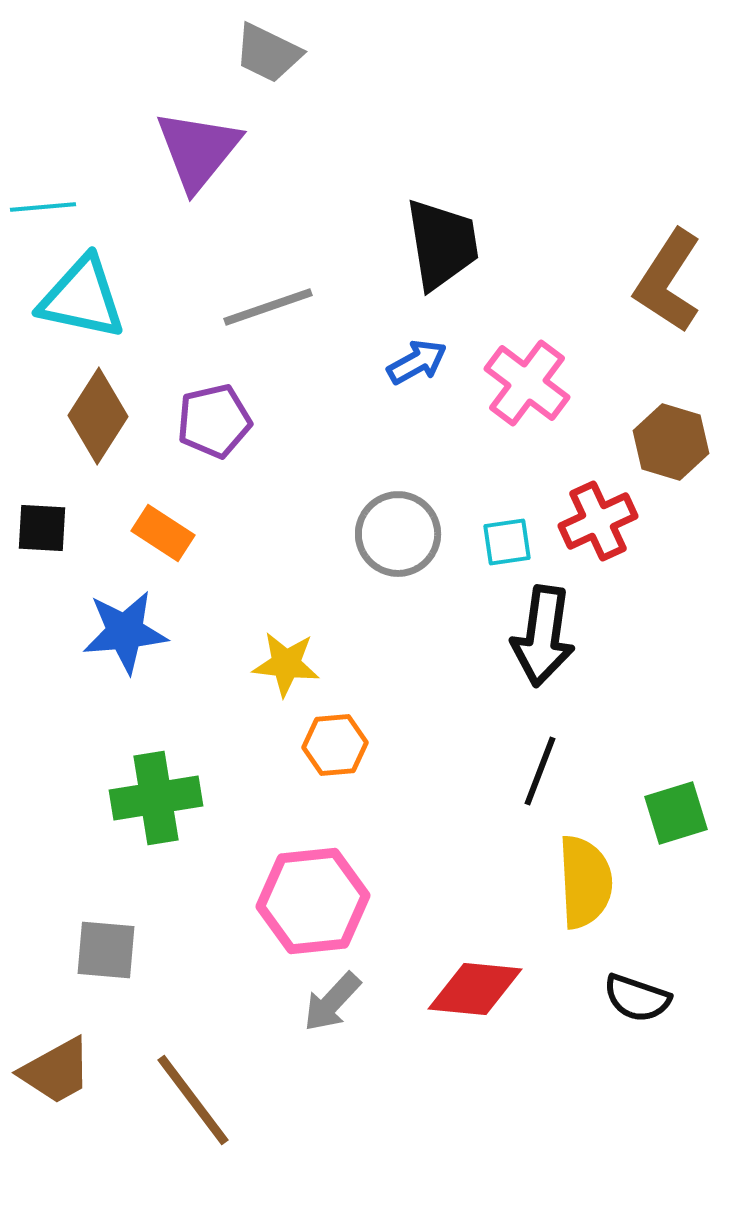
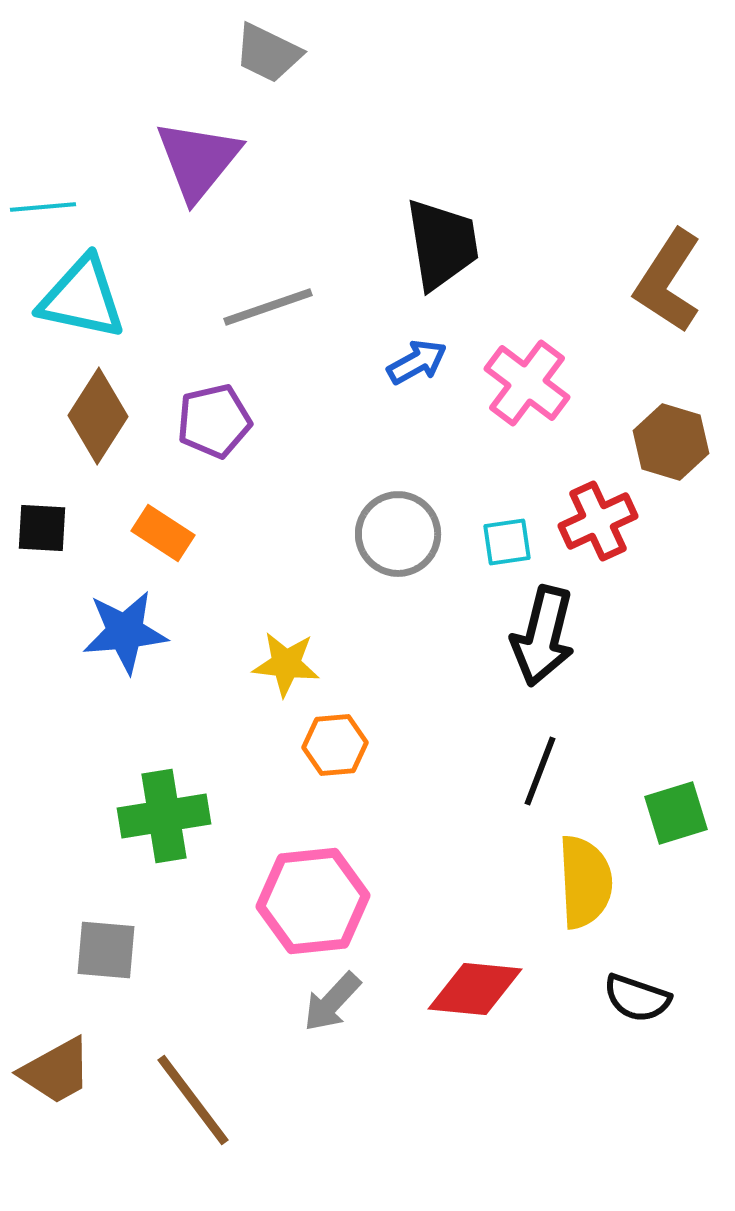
purple triangle: moved 10 px down
black arrow: rotated 6 degrees clockwise
green cross: moved 8 px right, 18 px down
